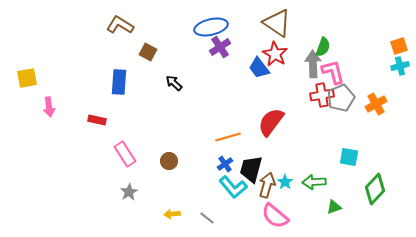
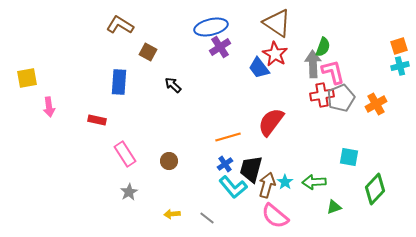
black arrow: moved 1 px left, 2 px down
